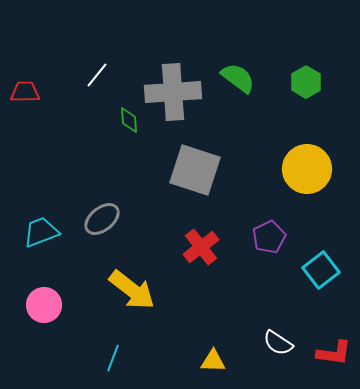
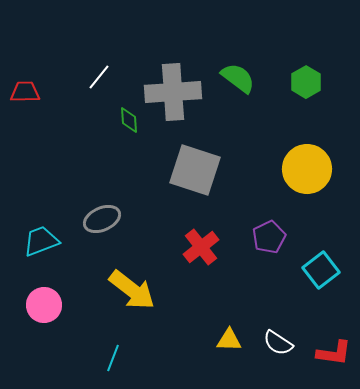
white line: moved 2 px right, 2 px down
gray ellipse: rotated 15 degrees clockwise
cyan trapezoid: moved 9 px down
yellow triangle: moved 16 px right, 21 px up
